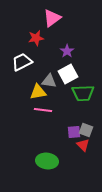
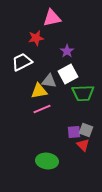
pink triangle: rotated 24 degrees clockwise
yellow triangle: moved 1 px right, 1 px up
pink line: moved 1 px left, 1 px up; rotated 30 degrees counterclockwise
